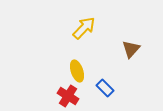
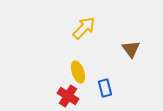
brown triangle: rotated 18 degrees counterclockwise
yellow ellipse: moved 1 px right, 1 px down
blue rectangle: rotated 30 degrees clockwise
